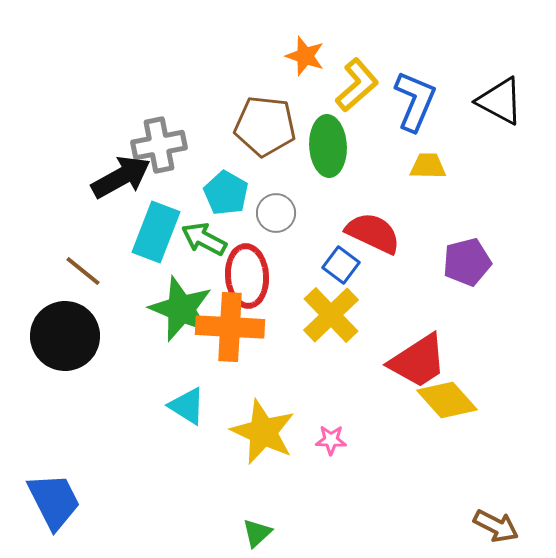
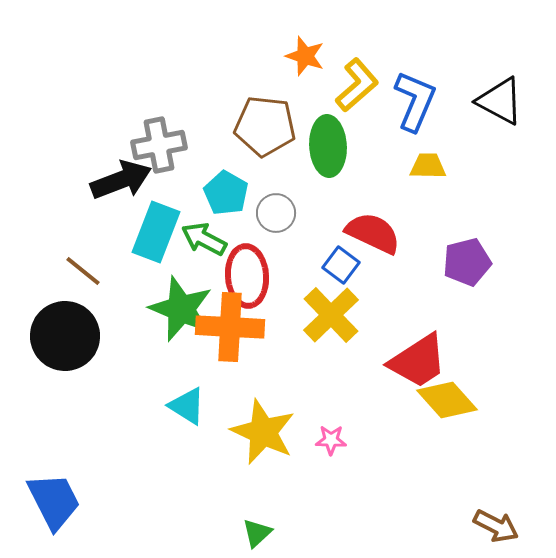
black arrow: moved 3 px down; rotated 8 degrees clockwise
